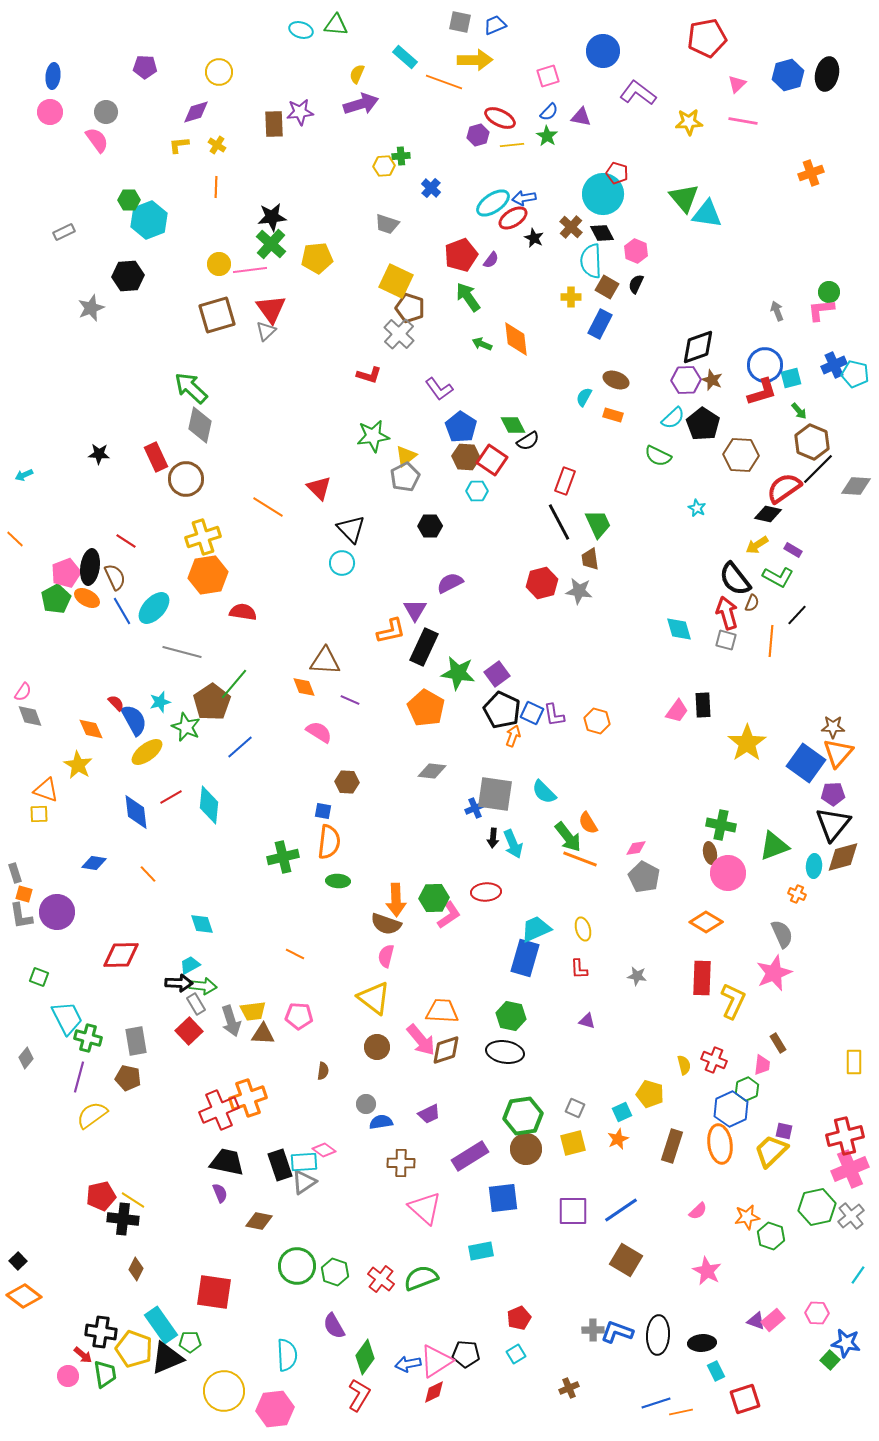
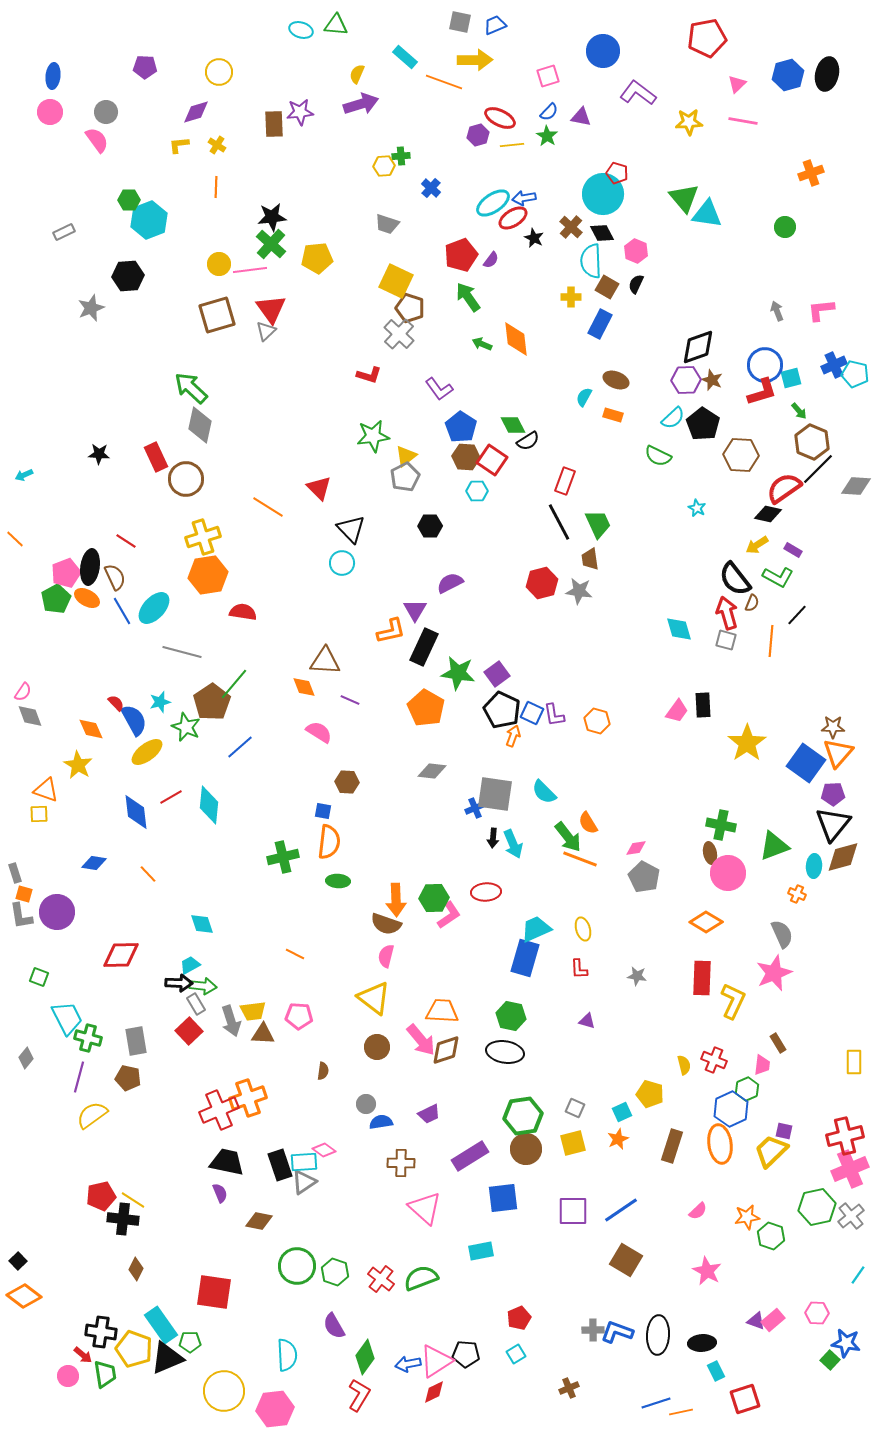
green circle at (829, 292): moved 44 px left, 65 px up
